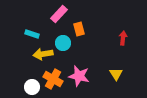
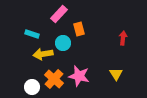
orange cross: moved 1 px right; rotated 12 degrees clockwise
